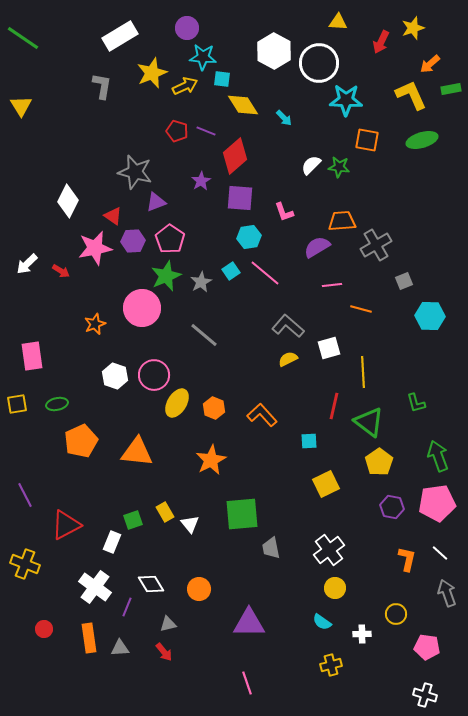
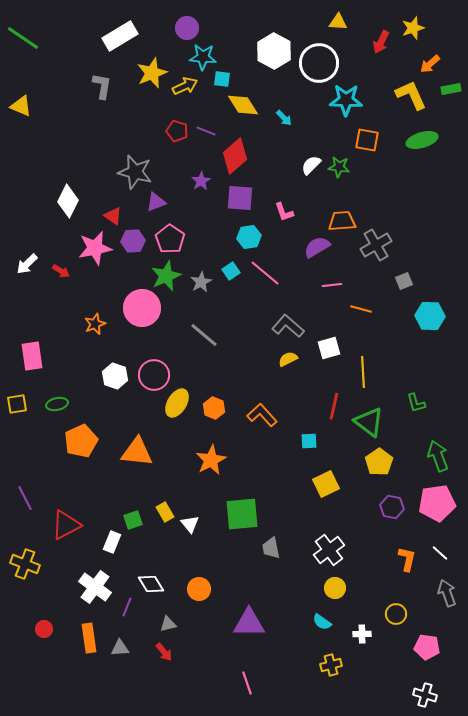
yellow triangle at (21, 106): rotated 35 degrees counterclockwise
purple line at (25, 495): moved 3 px down
